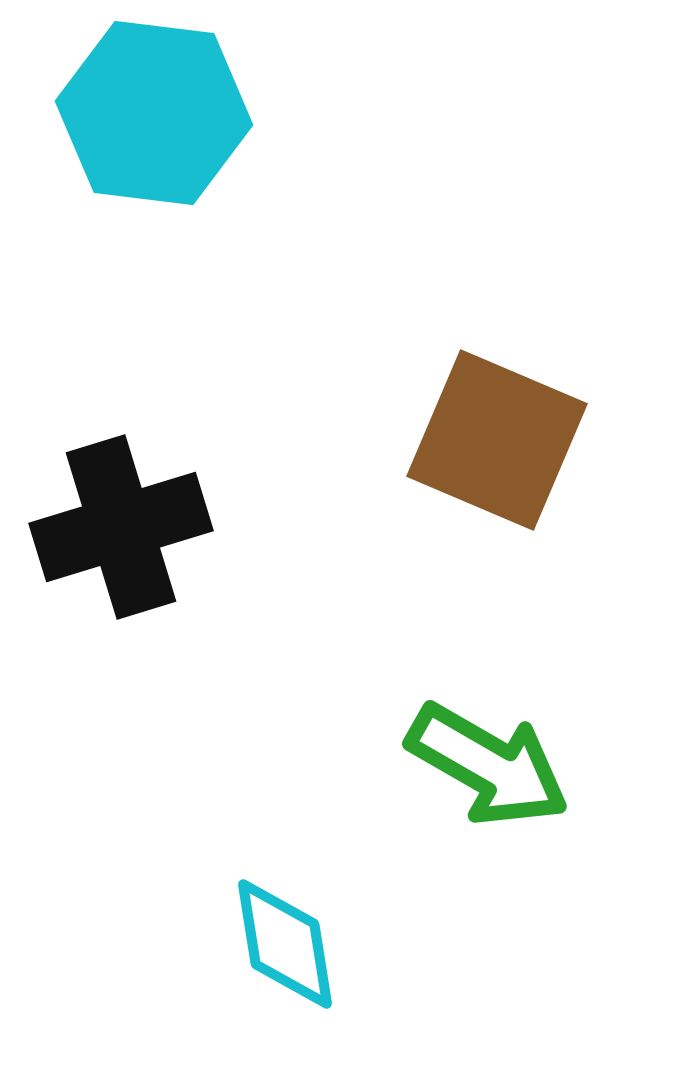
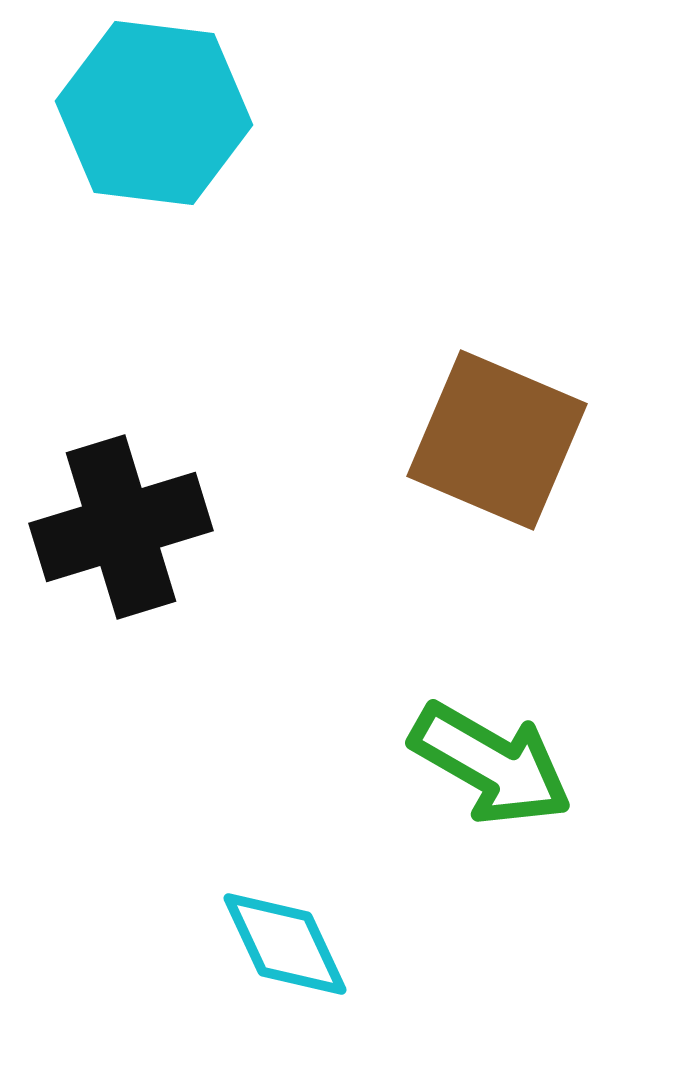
green arrow: moved 3 px right, 1 px up
cyan diamond: rotated 16 degrees counterclockwise
